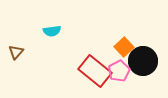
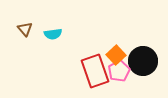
cyan semicircle: moved 1 px right, 3 px down
orange square: moved 8 px left, 8 px down
brown triangle: moved 9 px right, 23 px up; rotated 21 degrees counterclockwise
red rectangle: rotated 32 degrees clockwise
